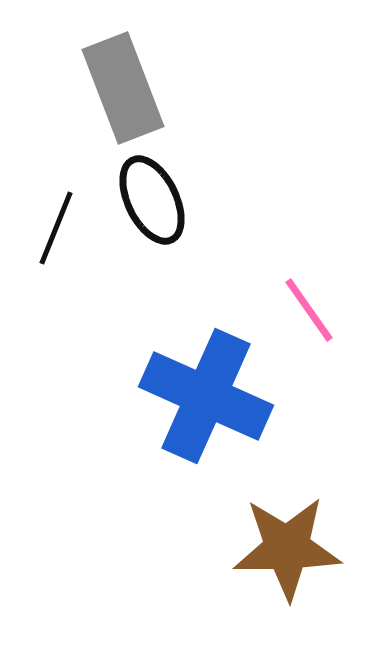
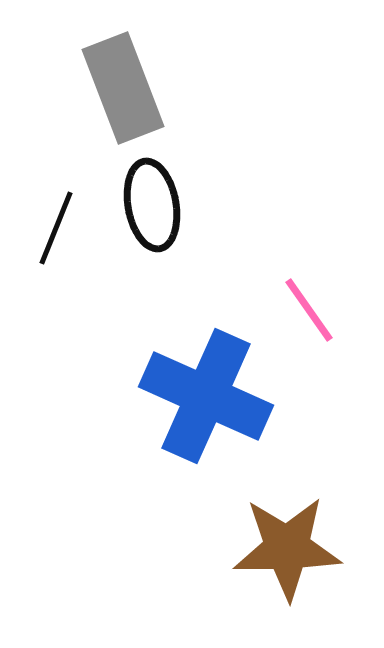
black ellipse: moved 5 px down; rotated 16 degrees clockwise
